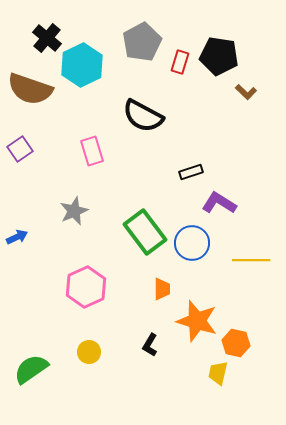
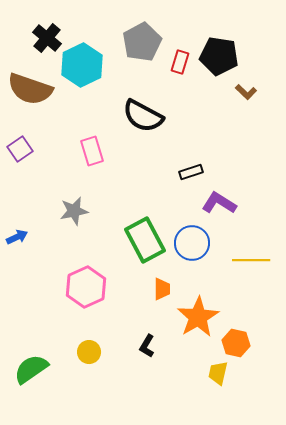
gray star: rotated 12 degrees clockwise
green rectangle: moved 8 px down; rotated 9 degrees clockwise
orange star: moved 1 px right, 4 px up; rotated 24 degrees clockwise
black L-shape: moved 3 px left, 1 px down
